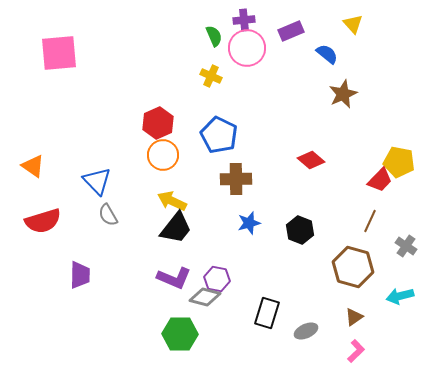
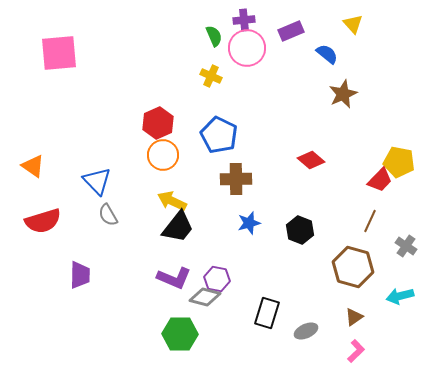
black trapezoid: moved 2 px right, 1 px up
